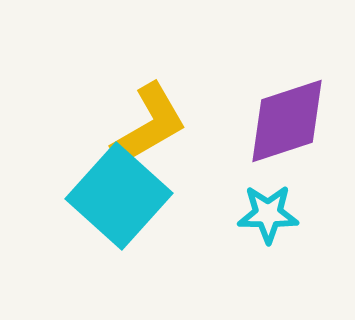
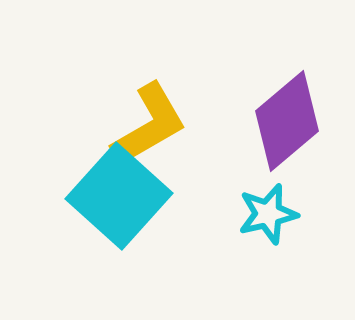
purple diamond: rotated 22 degrees counterclockwise
cyan star: rotated 14 degrees counterclockwise
